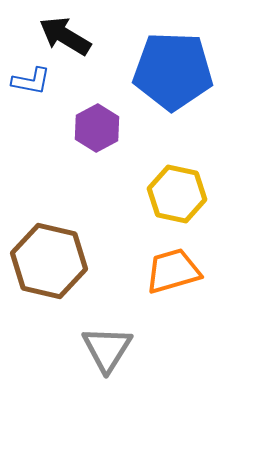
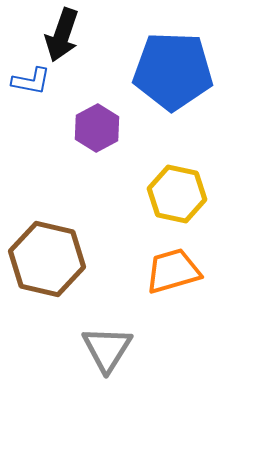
black arrow: moved 3 px left, 1 px up; rotated 102 degrees counterclockwise
brown hexagon: moved 2 px left, 2 px up
